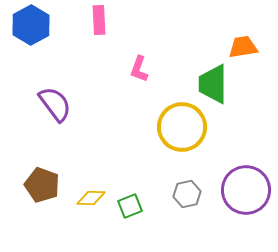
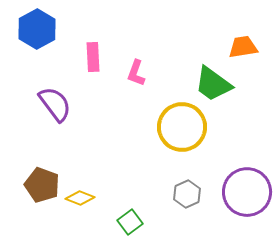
pink rectangle: moved 6 px left, 37 px down
blue hexagon: moved 6 px right, 4 px down
pink L-shape: moved 3 px left, 4 px down
green trapezoid: rotated 54 degrees counterclockwise
purple circle: moved 1 px right, 2 px down
gray hexagon: rotated 12 degrees counterclockwise
yellow diamond: moved 11 px left; rotated 20 degrees clockwise
green square: moved 16 px down; rotated 15 degrees counterclockwise
